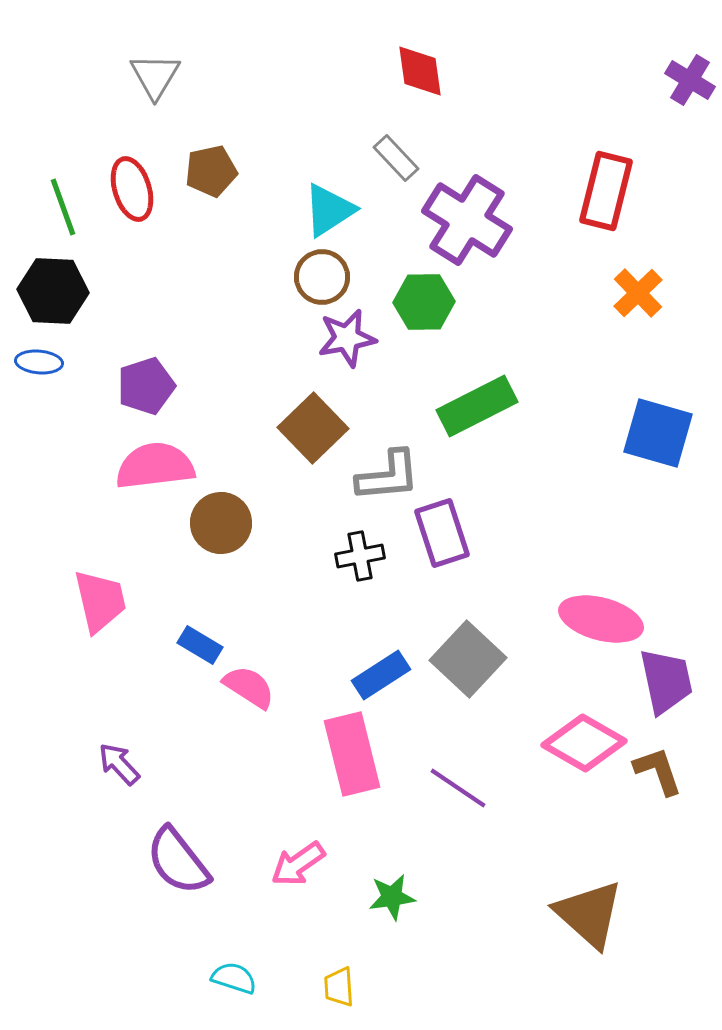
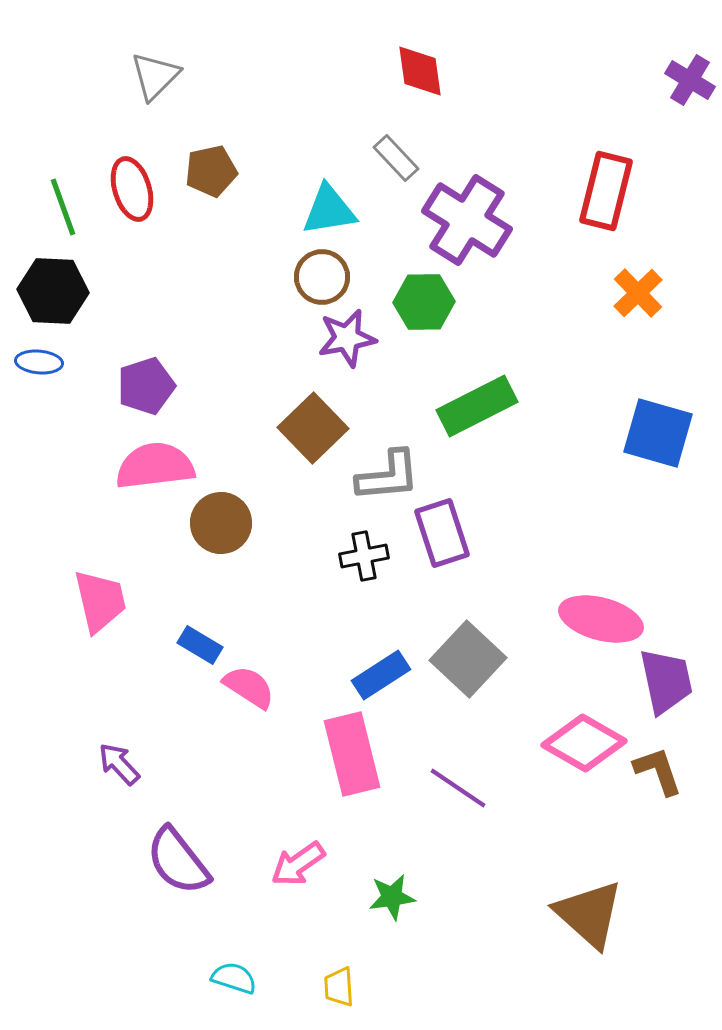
gray triangle at (155, 76): rotated 14 degrees clockwise
cyan triangle at (329, 210): rotated 24 degrees clockwise
black cross at (360, 556): moved 4 px right
